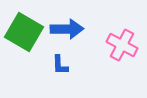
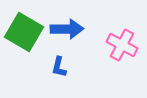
blue L-shape: moved 1 px left, 2 px down; rotated 15 degrees clockwise
